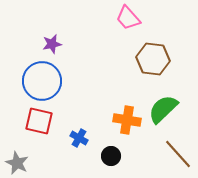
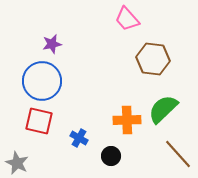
pink trapezoid: moved 1 px left, 1 px down
orange cross: rotated 12 degrees counterclockwise
